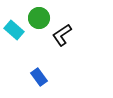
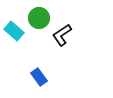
cyan rectangle: moved 1 px down
